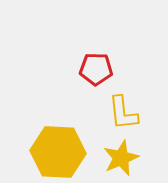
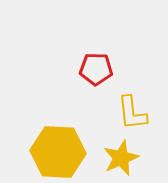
yellow L-shape: moved 9 px right
